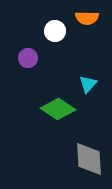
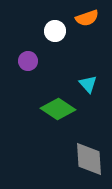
orange semicircle: rotated 20 degrees counterclockwise
purple circle: moved 3 px down
cyan triangle: rotated 24 degrees counterclockwise
